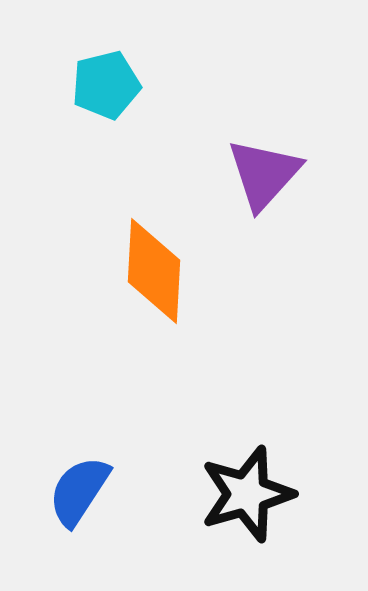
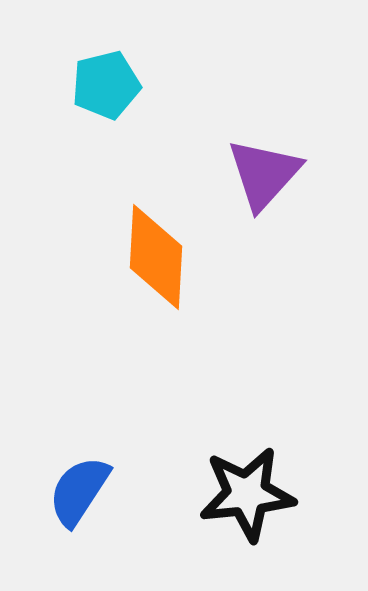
orange diamond: moved 2 px right, 14 px up
black star: rotated 10 degrees clockwise
